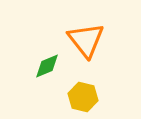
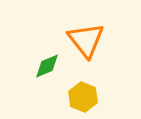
yellow hexagon: rotated 8 degrees clockwise
